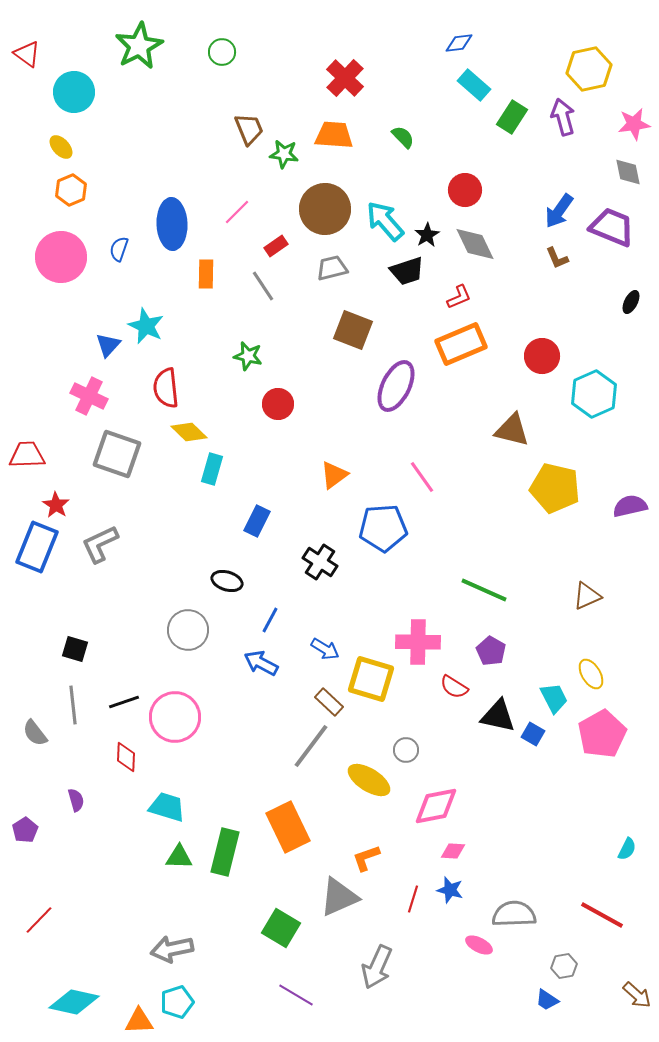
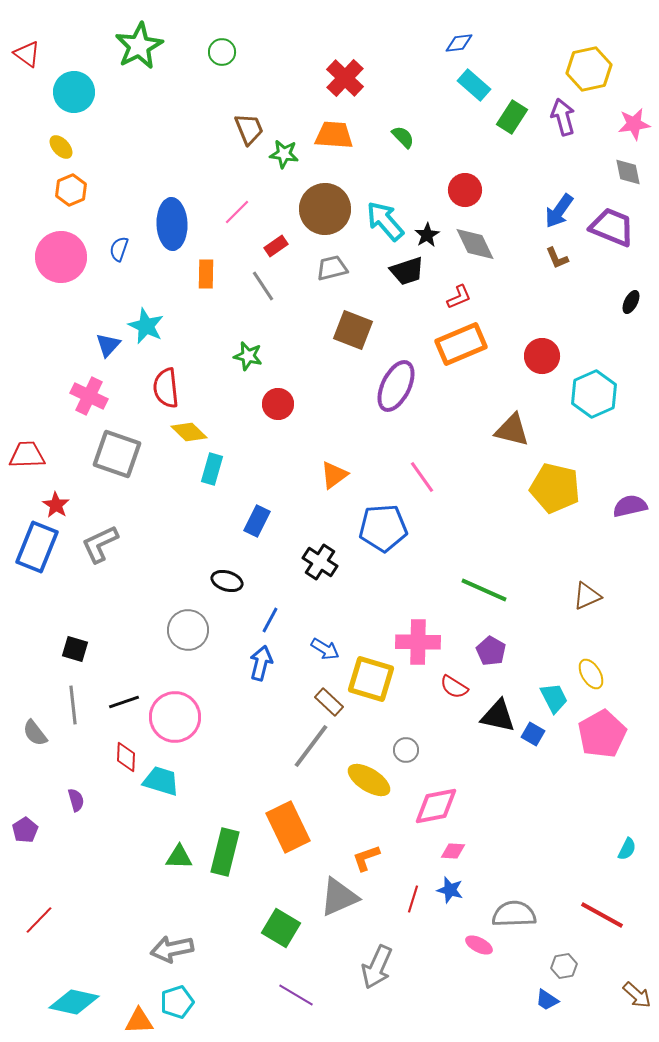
blue arrow at (261, 663): rotated 76 degrees clockwise
cyan trapezoid at (167, 807): moved 6 px left, 26 px up
